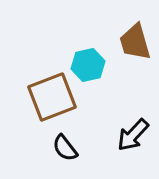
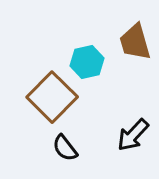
cyan hexagon: moved 1 px left, 3 px up
brown square: rotated 24 degrees counterclockwise
